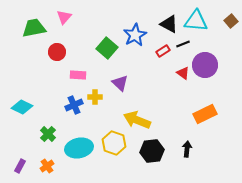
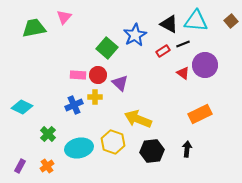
red circle: moved 41 px right, 23 px down
orange rectangle: moved 5 px left
yellow arrow: moved 1 px right, 1 px up
yellow hexagon: moved 1 px left, 1 px up
